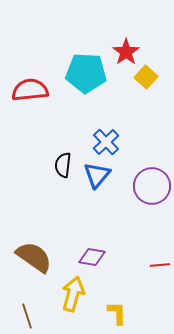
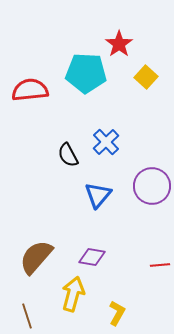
red star: moved 7 px left, 8 px up
black semicircle: moved 5 px right, 10 px up; rotated 35 degrees counterclockwise
blue triangle: moved 1 px right, 20 px down
brown semicircle: moved 2 px right; rotated 84 degrees counterclockwise
yellow L-shape: rotated 30 degrees clockwise
